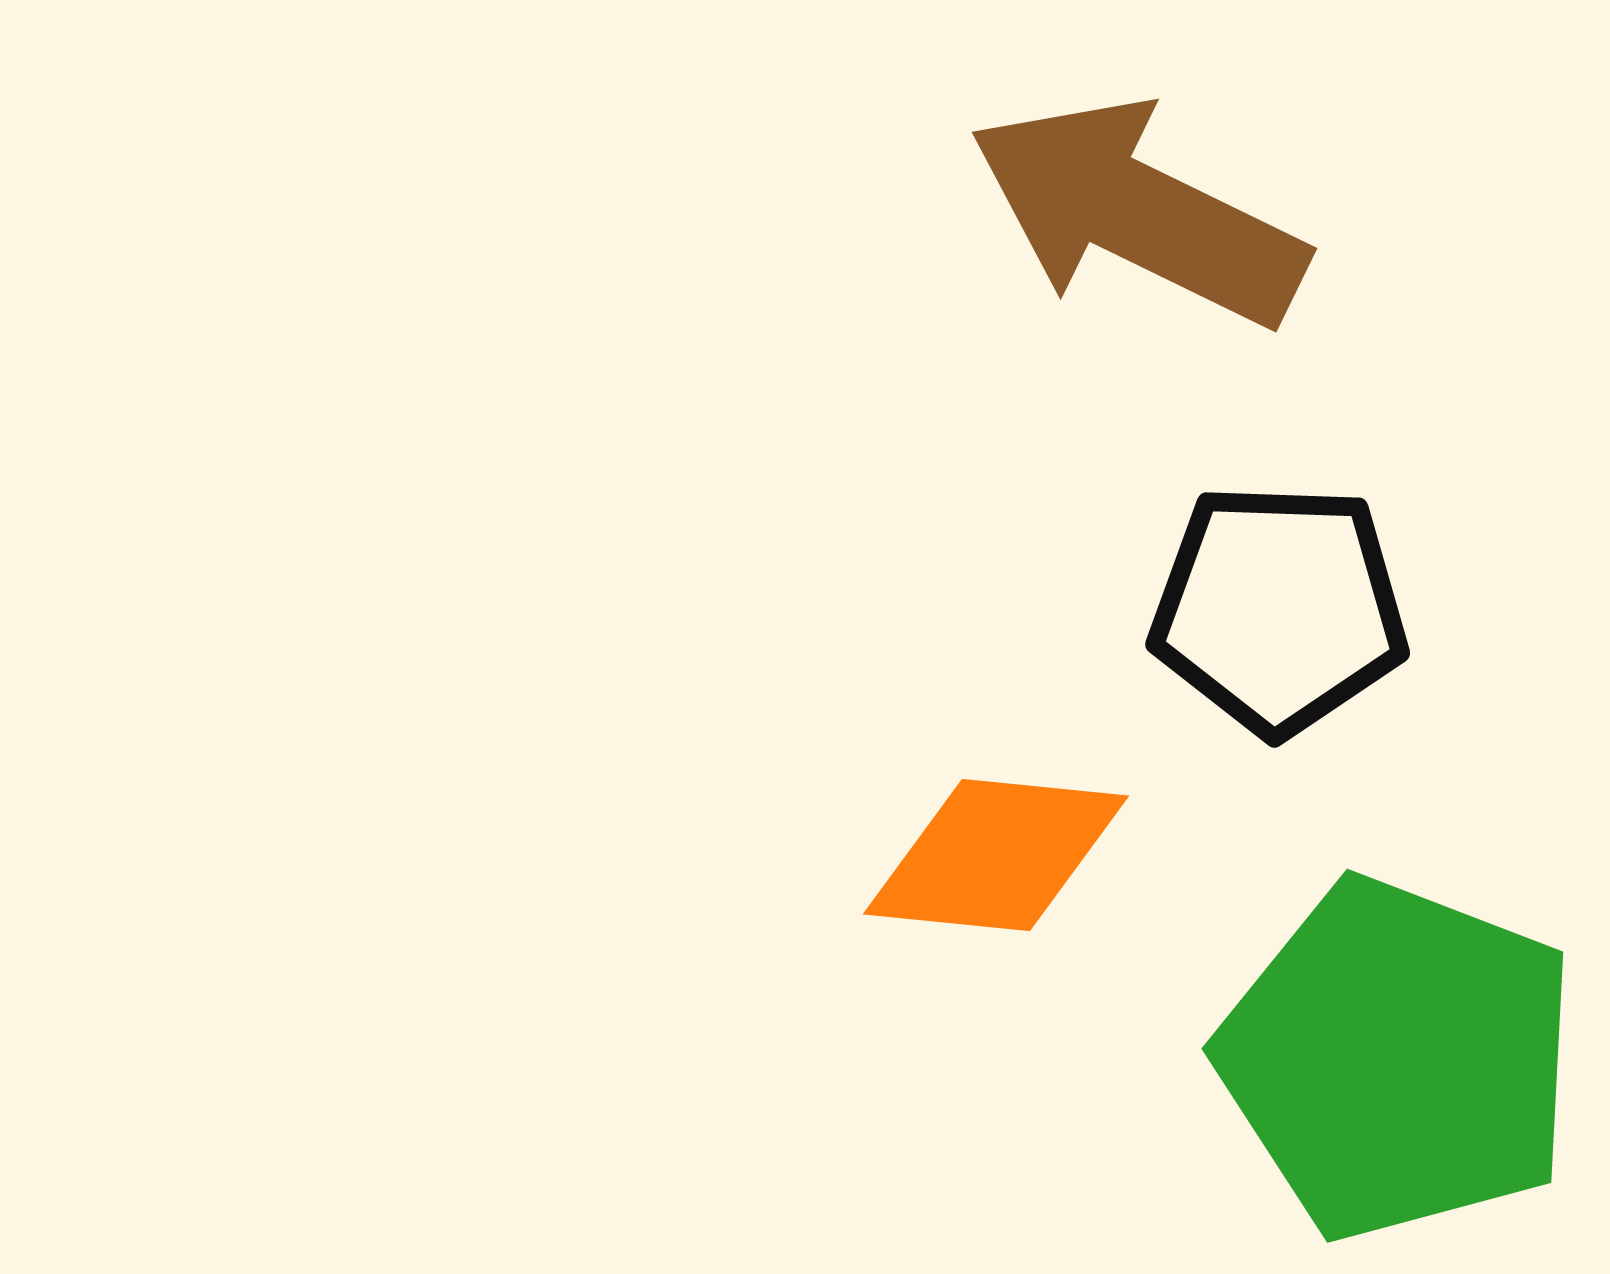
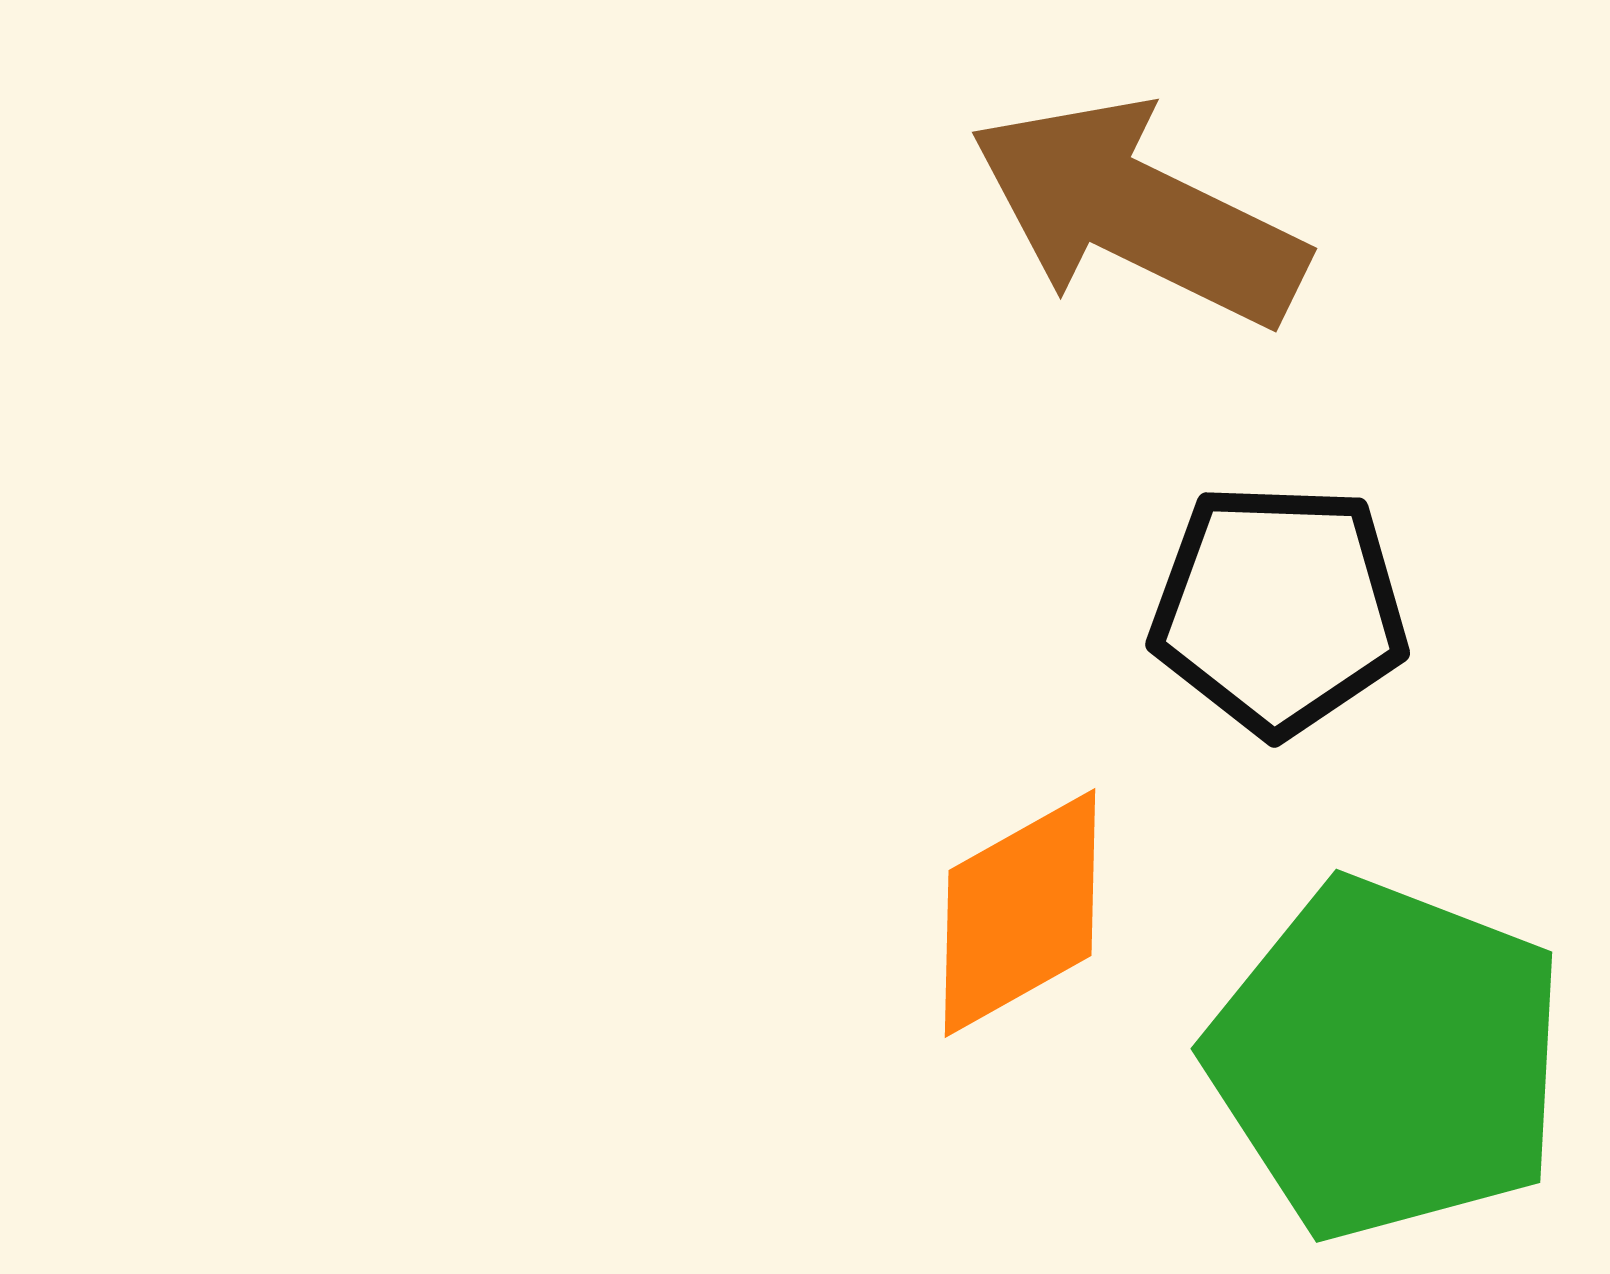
orange diamond: moved 24 px right, 58 px down; rotated 35 degrees counterclockwise
green pentagon: moved 11 px left
